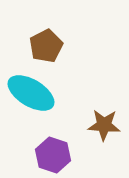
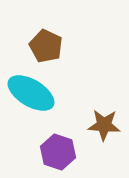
brown pentagon: rotated 20 degrees counterclockwise
purple hexagon: moved 5 px right, 3 px up
